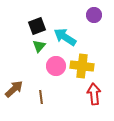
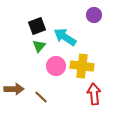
brown arrow: rotated 42 degrees clockwise
brown line: rotated 40 degrees counterclockwise
